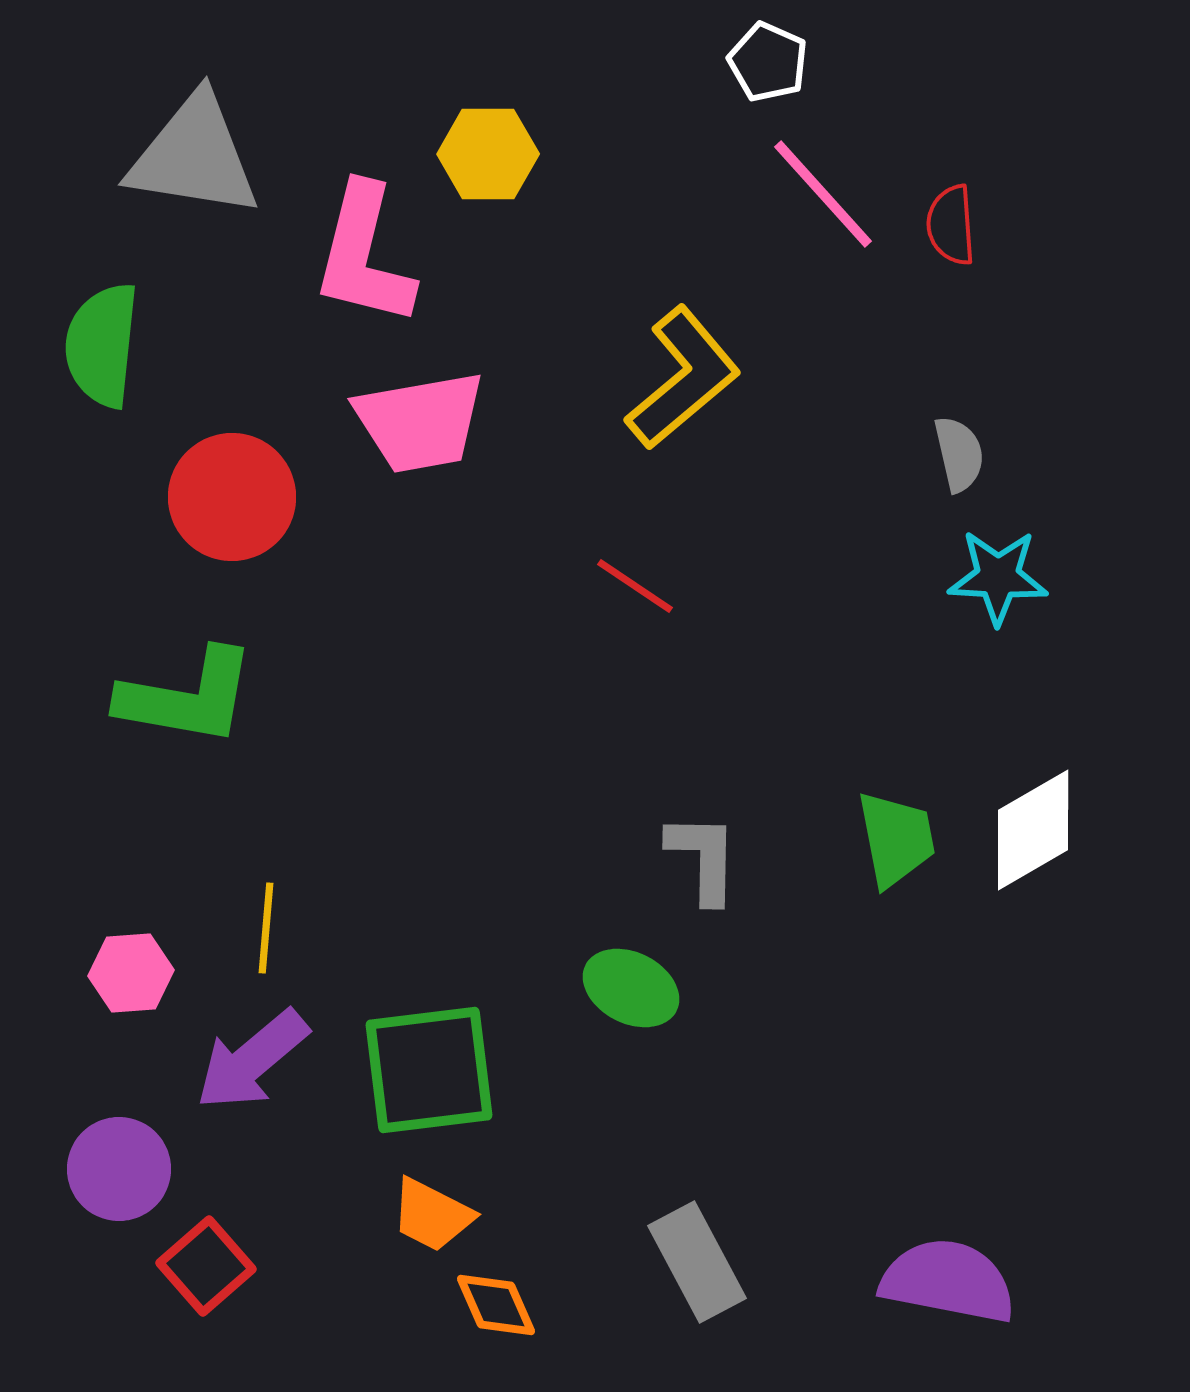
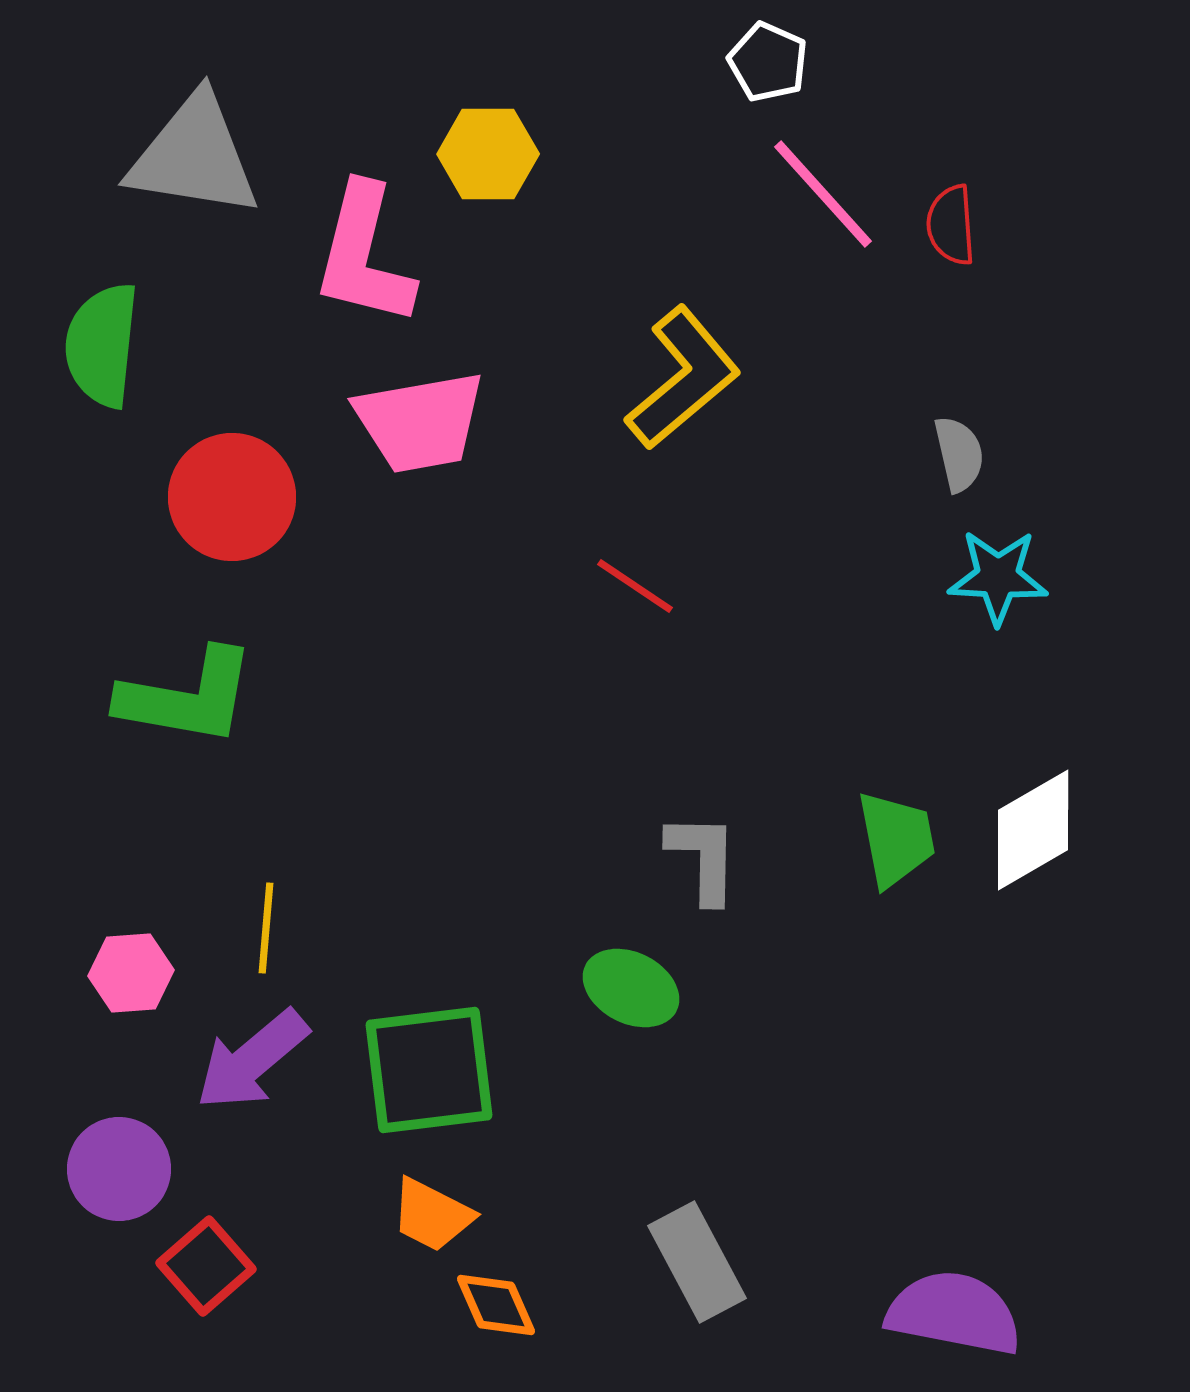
purple semicircle: moved 6 px right, 32 px down
